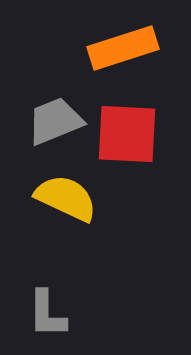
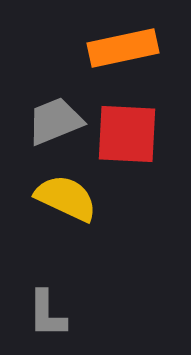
orange rectangle: rotated 6 degrees clockwise
